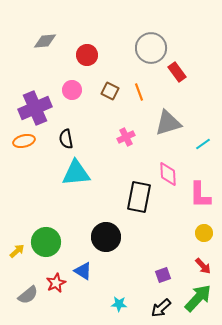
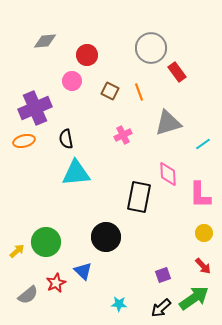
pink circle: moved 9 px up
pink cross: moved 3 px left, 2 px up
blue triangle: rotated 12 degrees clockwise
green arrow: moved 4 px left; rotated 12 degrees clockwise
